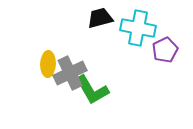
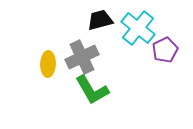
black trapezoid: moved 2 px down
cyan cross: rotated 28 degrees clockwise
gray cross: moved 12 px right, 16 px up
